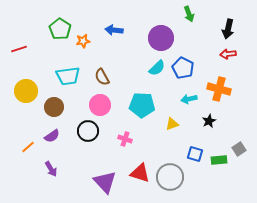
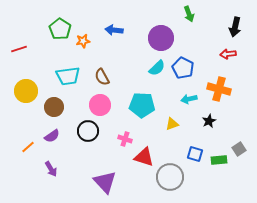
black arrow: moved 7 px right, 2 px up
red triangle: moved 4 px right, 16 px up
